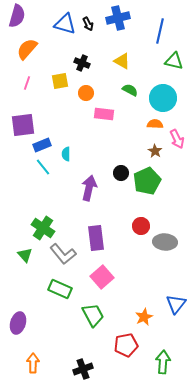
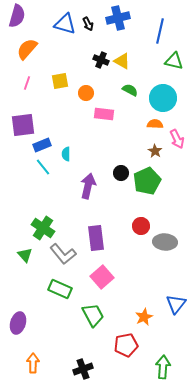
black cross at (82, 63): moved 19 px right, 3 px up
purple arrow at (89, 188): moved 1 px left, 2 px up
green arrow at (163, 362): moved 5 px down
